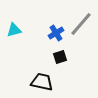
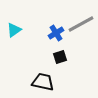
gray line: rotated 20 degrees clockwise
cyan triangle: rotated 21 degrees counterclockwise
black trapezoid: moved 1 px right
